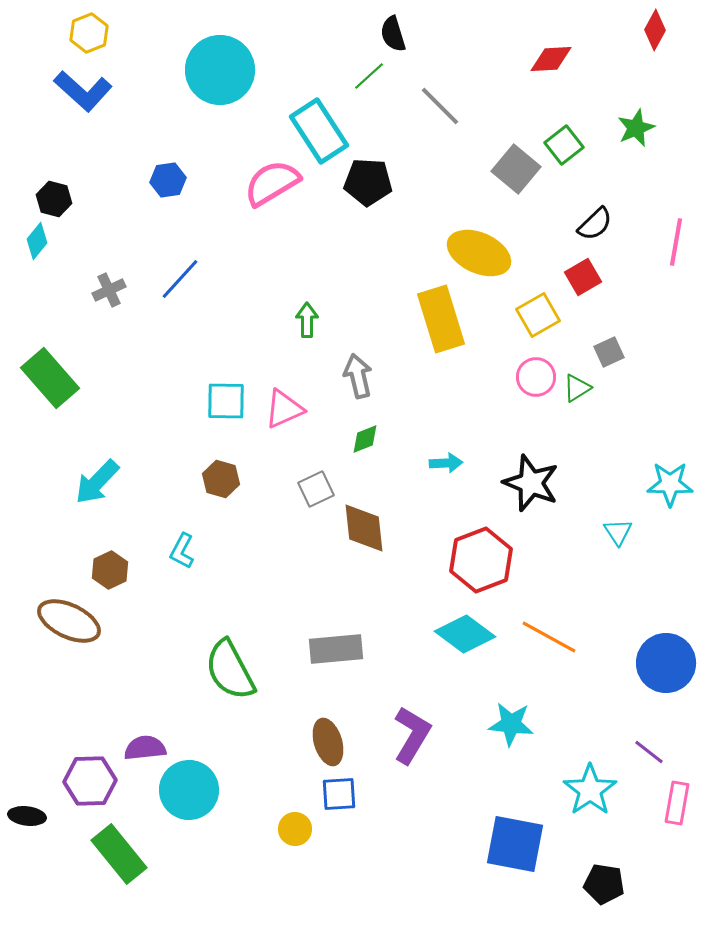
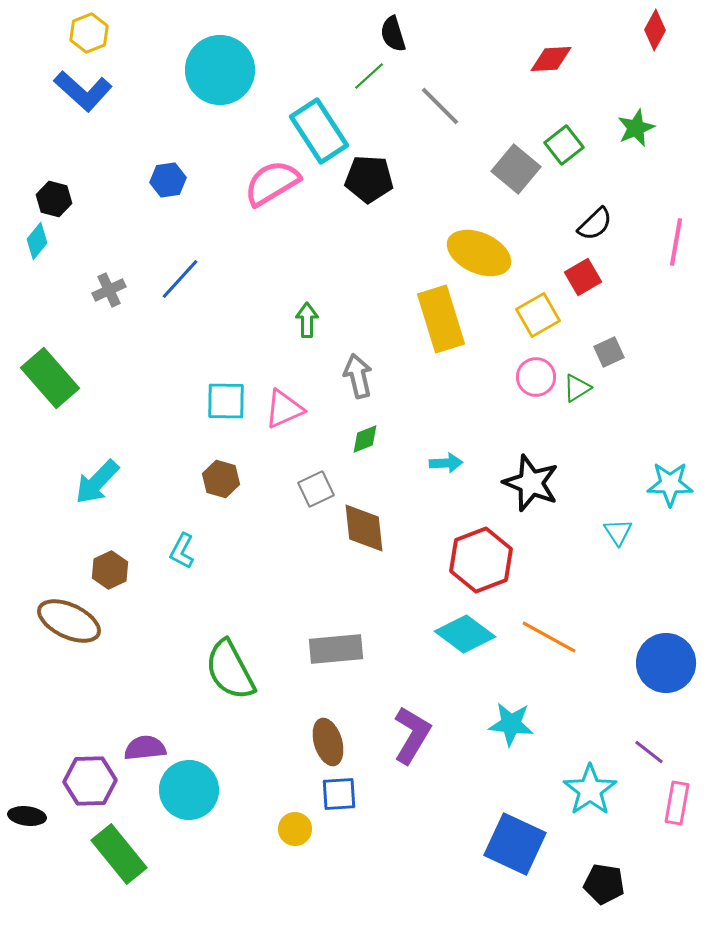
black pentagon at (368, 182): moved 1 px right, 3 px up
blue square at (515, 844): rotated 14 degrees clockwise
